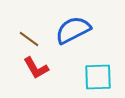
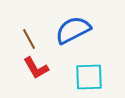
brown line: rotated 25 degrees clockwise
cyan square: moved 9 px left
